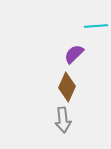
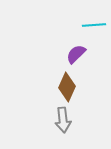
cyan line: moved 2 px left, 1 px up
purple semicircle: moved 2 px right
